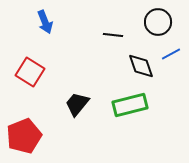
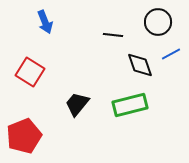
black diamond: moved 1 px left, 1 px up
